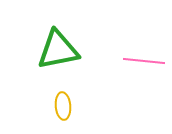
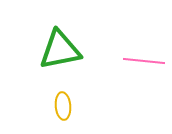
green triangle: moved 2 px right
